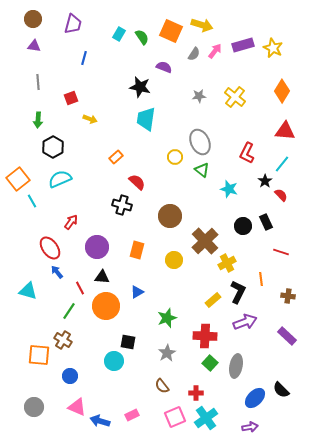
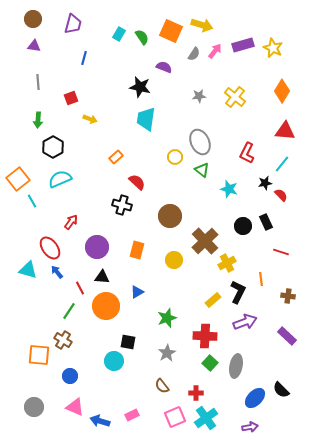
black star at (265, 181): moved 2 px down; rotated 24 degrees clockwise
cyan triangle at (28, 291): moved 21 px up
pink triangle at (77, 407): moved 2 px left
